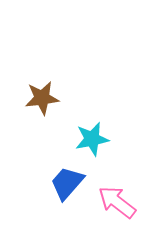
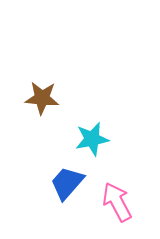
brown star: rotated 12 degrees clockwise
pink arrow: rotated 24 degrees clockwise
